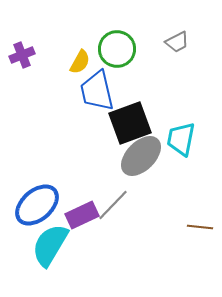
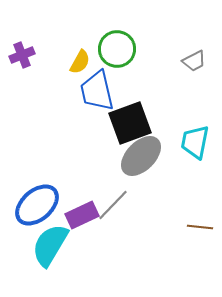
gray trapezoid: moved 17 px right, 19 px down
cyan trapezoid: moved 14 px right, 3 px down
